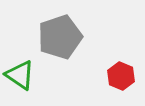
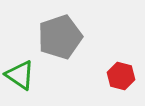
red hexagon: rotated 8 degrees counterclockwise
